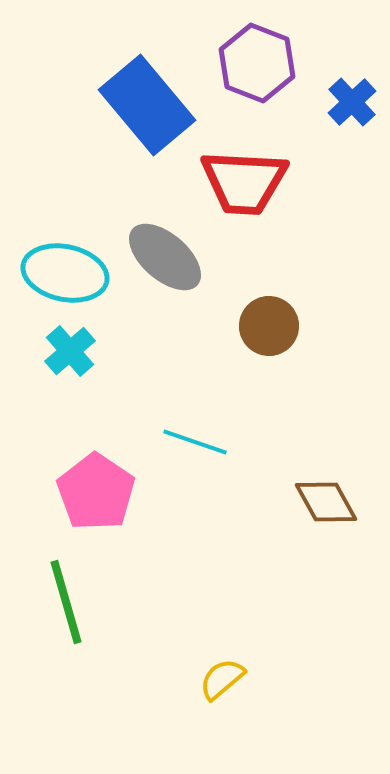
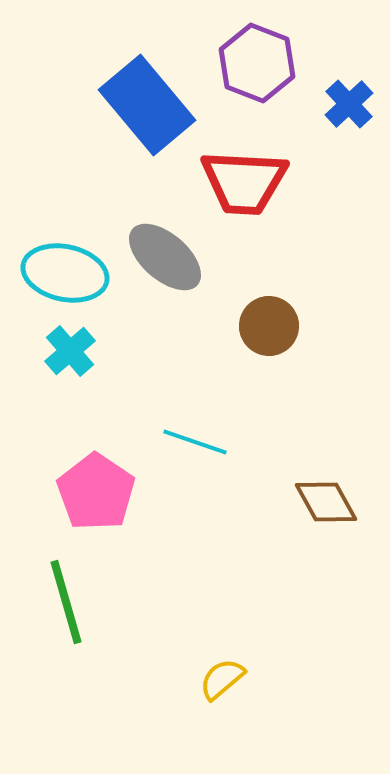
blue cross: moved 3 px left, 2 px down
